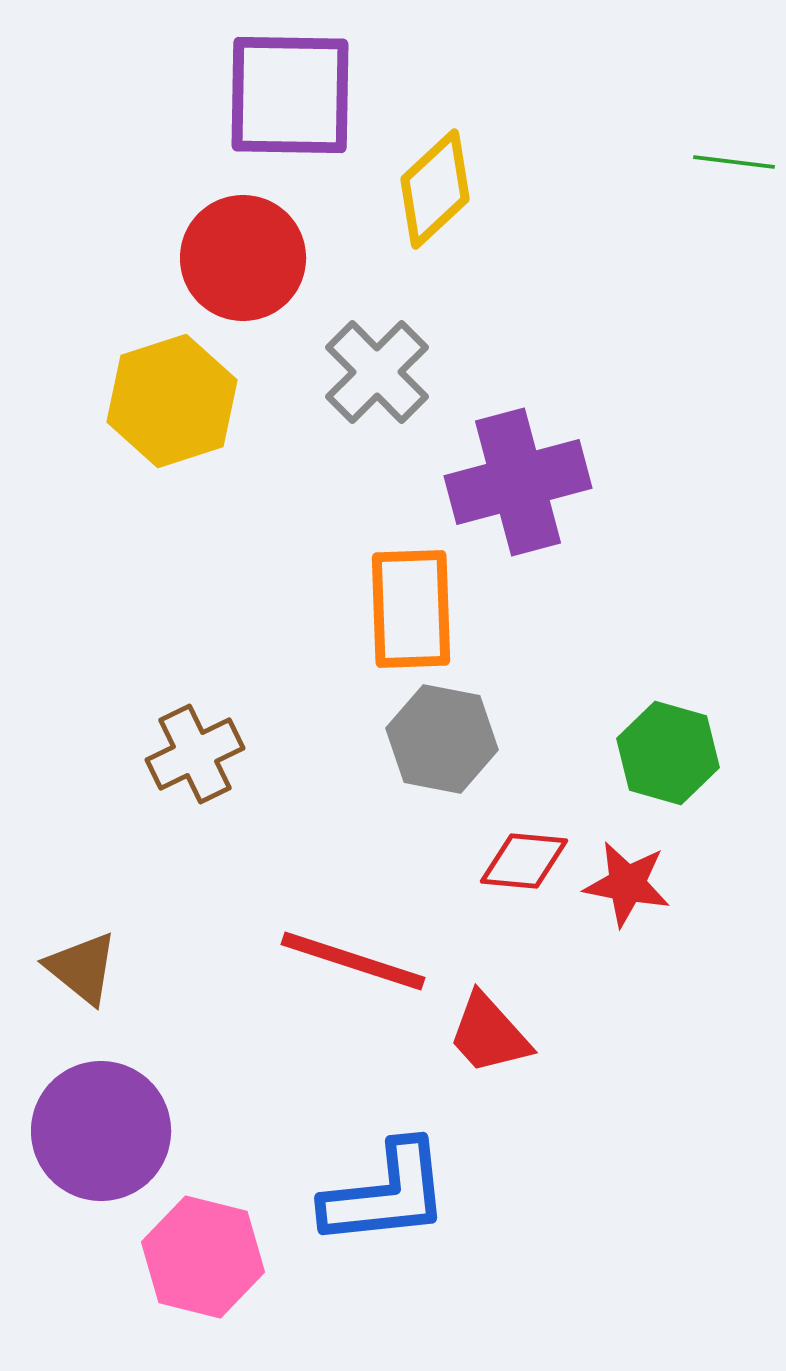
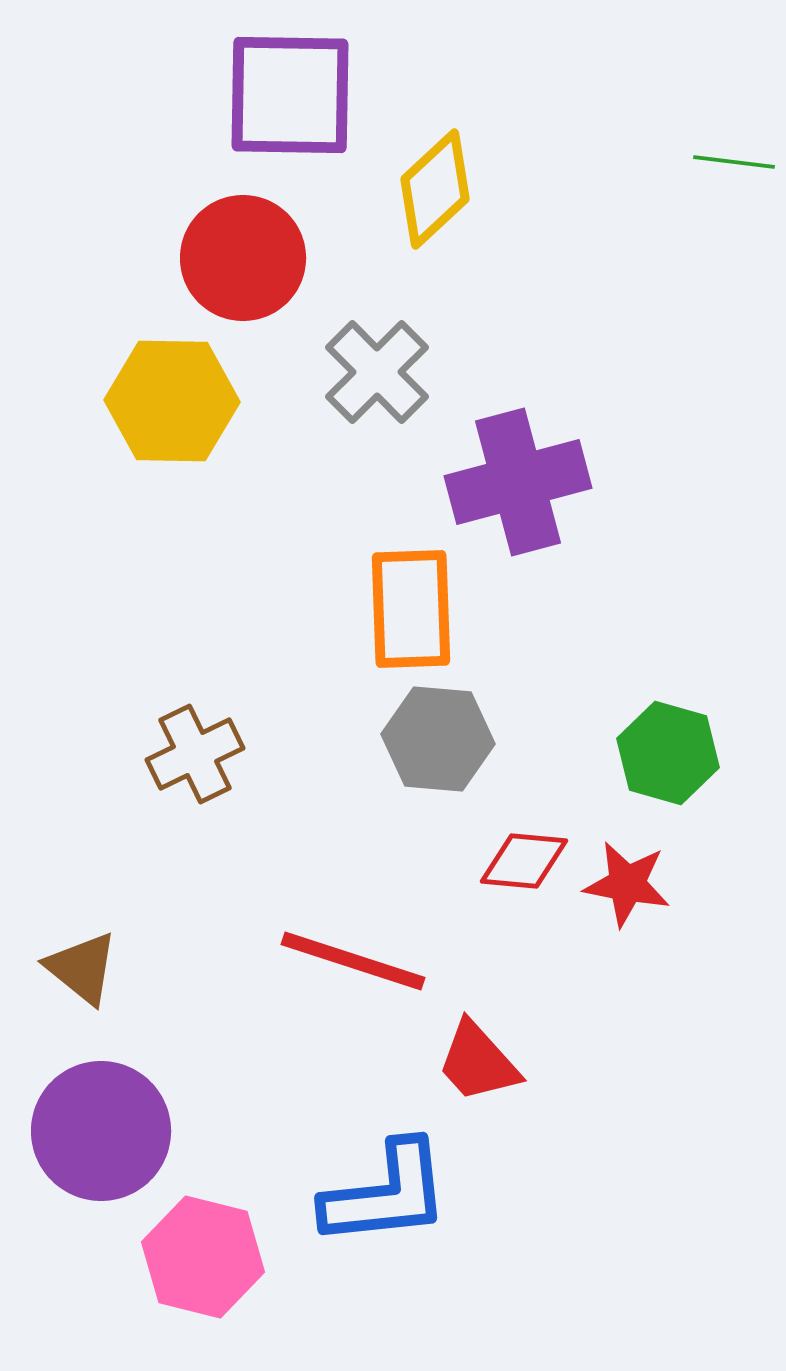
yellow hexagon: rotated 19 degrees clockwise
gray hexagon: moved 4 px left; rotated 6 degrees counterclockwise
red trapezoid: moved 11 px left, 28 px down
